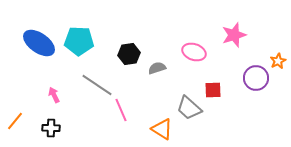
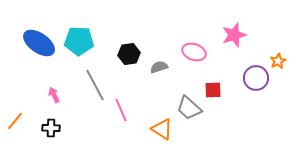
gray semicircle: moved 2 px right, 1 px up
gray line: moved 2 px left; rotated 28 degrees clockwise
